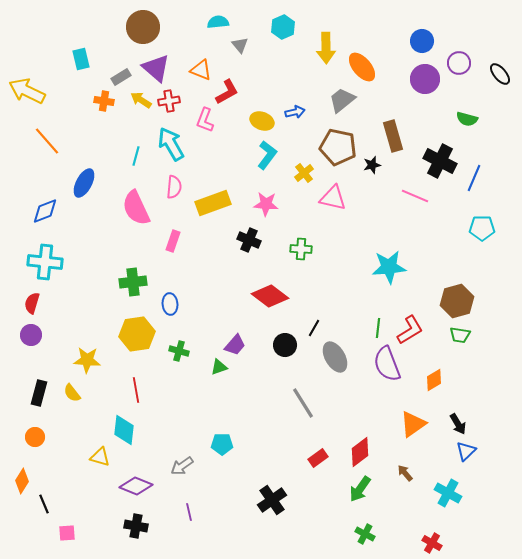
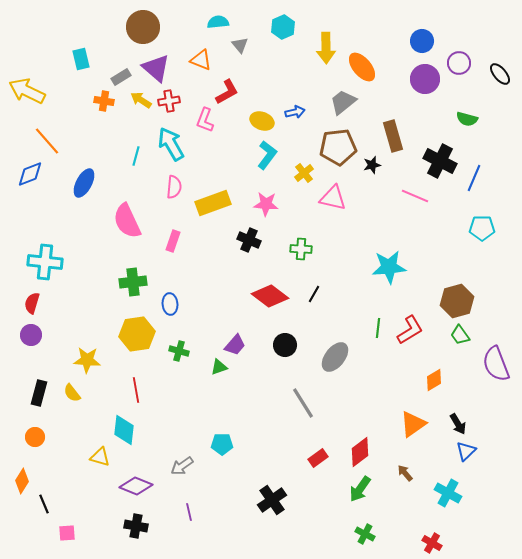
orange triangle at (201, 70): moved 10 px up
gray trapezoid at (342, 100): moved 1 px right, 2 px down
brown pentagon at (338, 147): rotated 18 degrees counterclockwise
pink semicircle at (136, 208): moved 9 px left, 13 px down
blue diamond at (45, 211): moved 15 px left, 37 px up
black line at (314, 328): moved 34 px up
green trapezoid at (460, 335): rotated 45 degrees clockwise
gray ellipse at (335, 357): rotated 68 degrees clockwise
purple semicircle at (387, 364): moved 109 px right
